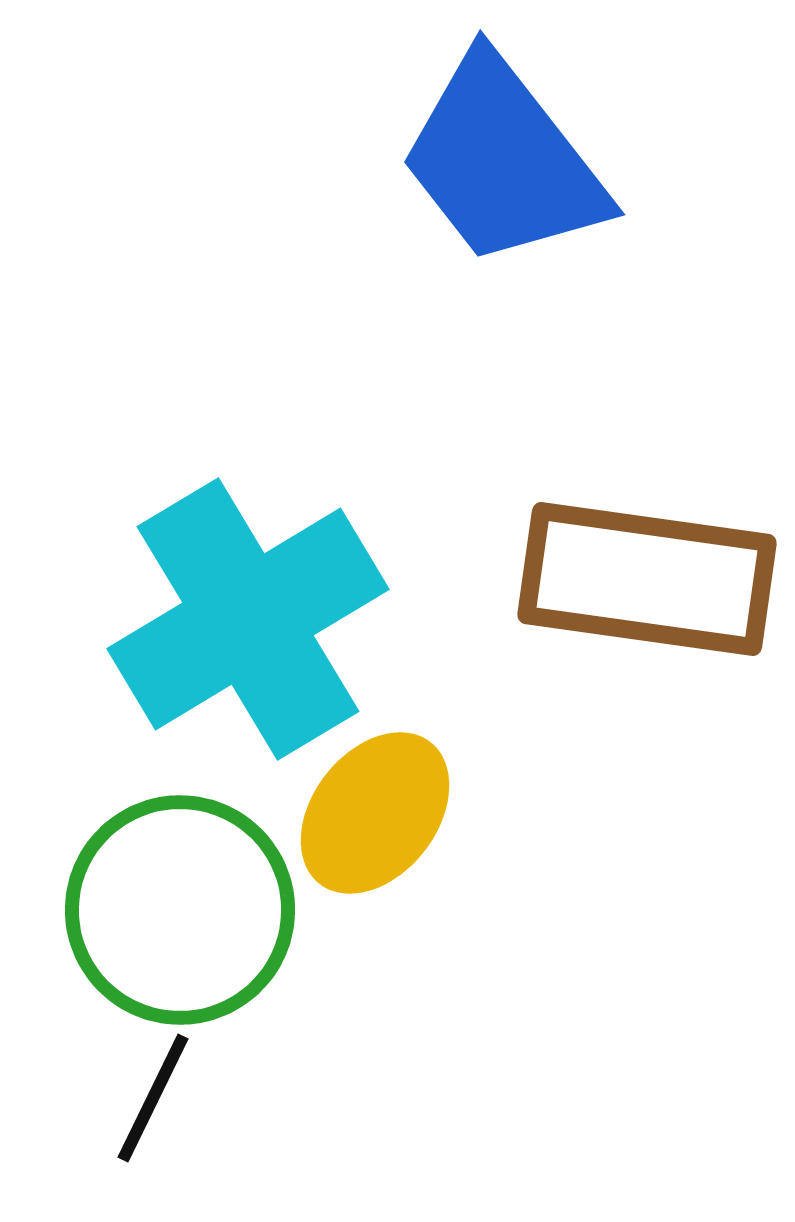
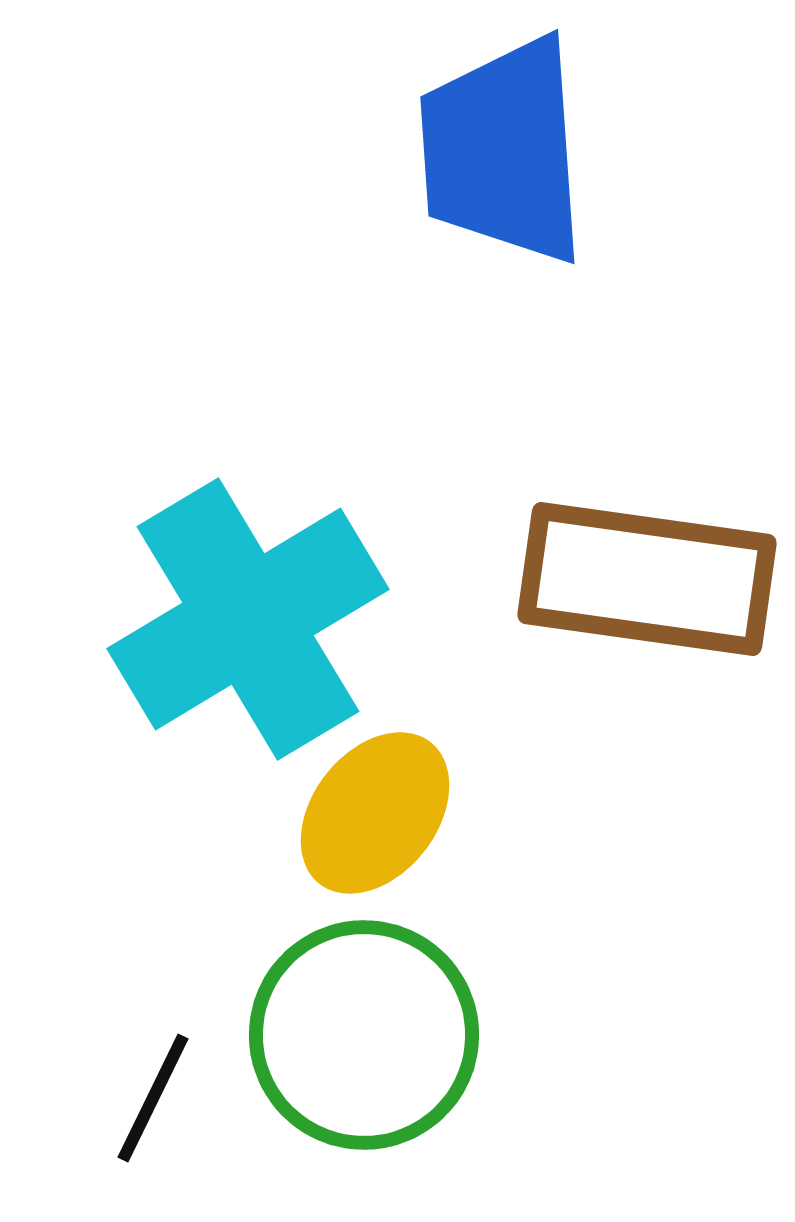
blue trapezoid: moved 10 px up; rotated 34 degrees clockwise
green circle: moved 184 px right, 125 px down
